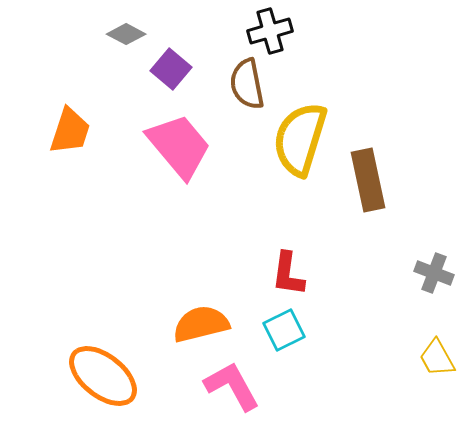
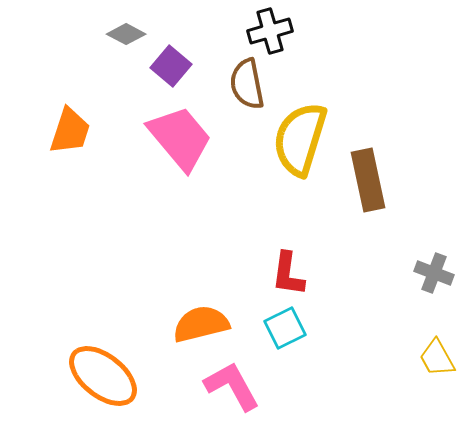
purple square: moved 3 px up
pink trapezoid: moved 1 px right, 8 px up
cyan square: moved 1 px right, 2 px up
